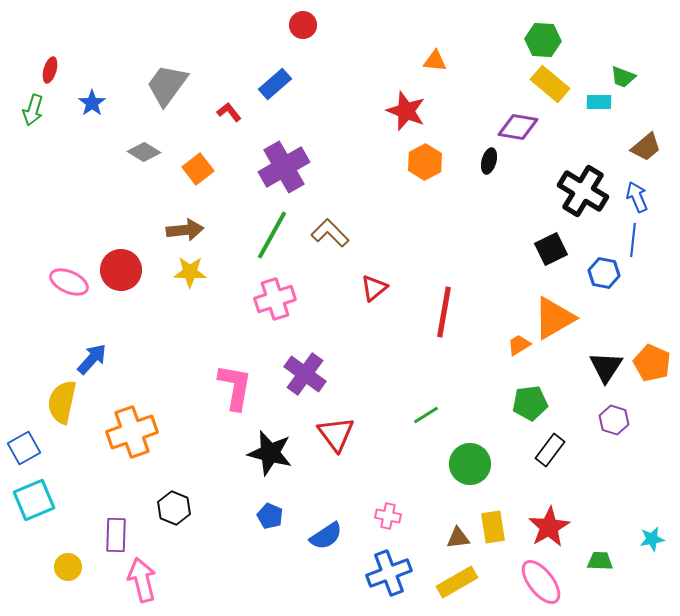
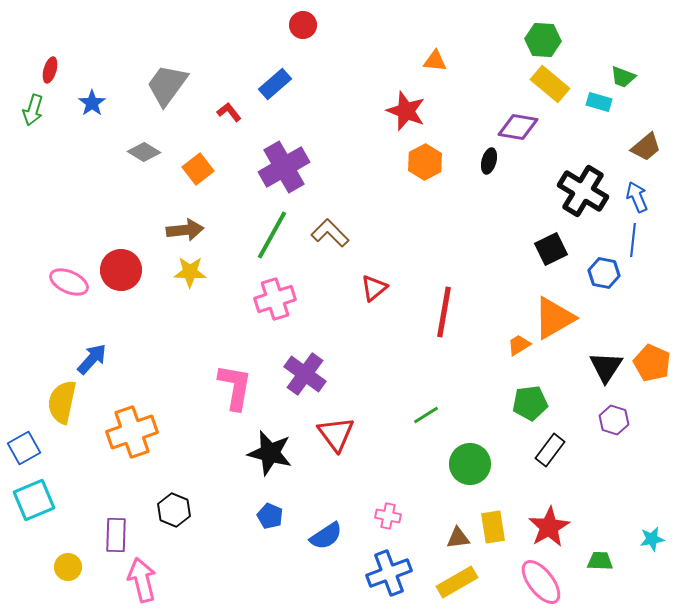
cyan rectangle at (599, 102): rotated 15 degrees clockwise
black hexagon at (174, 508): moved 2 px down
